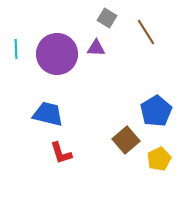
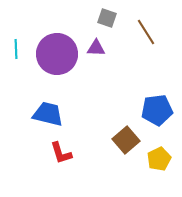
gray square: rotated 12 degrees counterclockwise
blue pentagon: moved 1 px right, 1 px up; rotated 24 degrees clockwise
